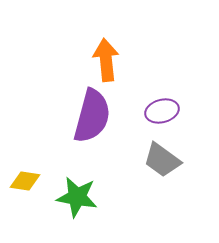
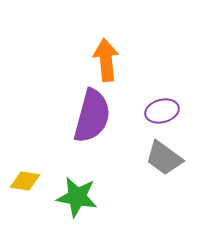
gray trapezoid: moved 2 px right, 2 px up
